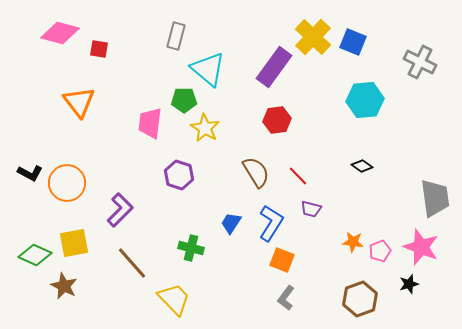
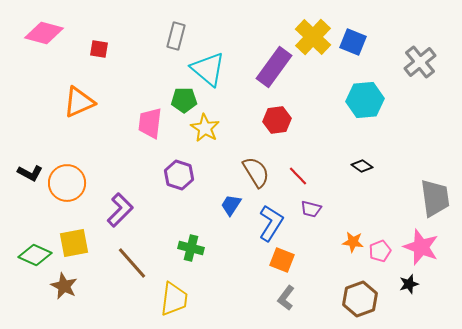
pink diamond: moved 16 px left
gray cross: rotated 24 degrees clockwise
orange triangle: rotated 44 degrees clockwise
blue trapezoid: moved 18 px up
yellow trapezoid: rotated 51 degrees clockwise
